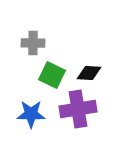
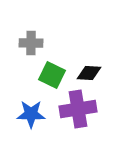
gray cross: moved 2 px left
